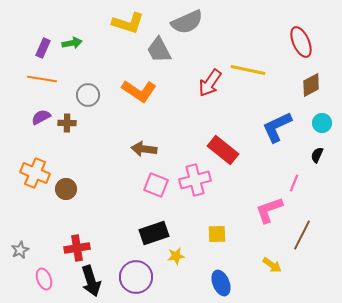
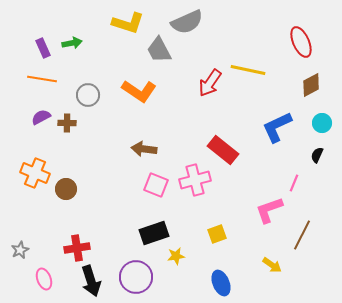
purple rectangle: rotated 48 degrees counterclockwise
yellow square: rotated 18 degrees counterclockwise
